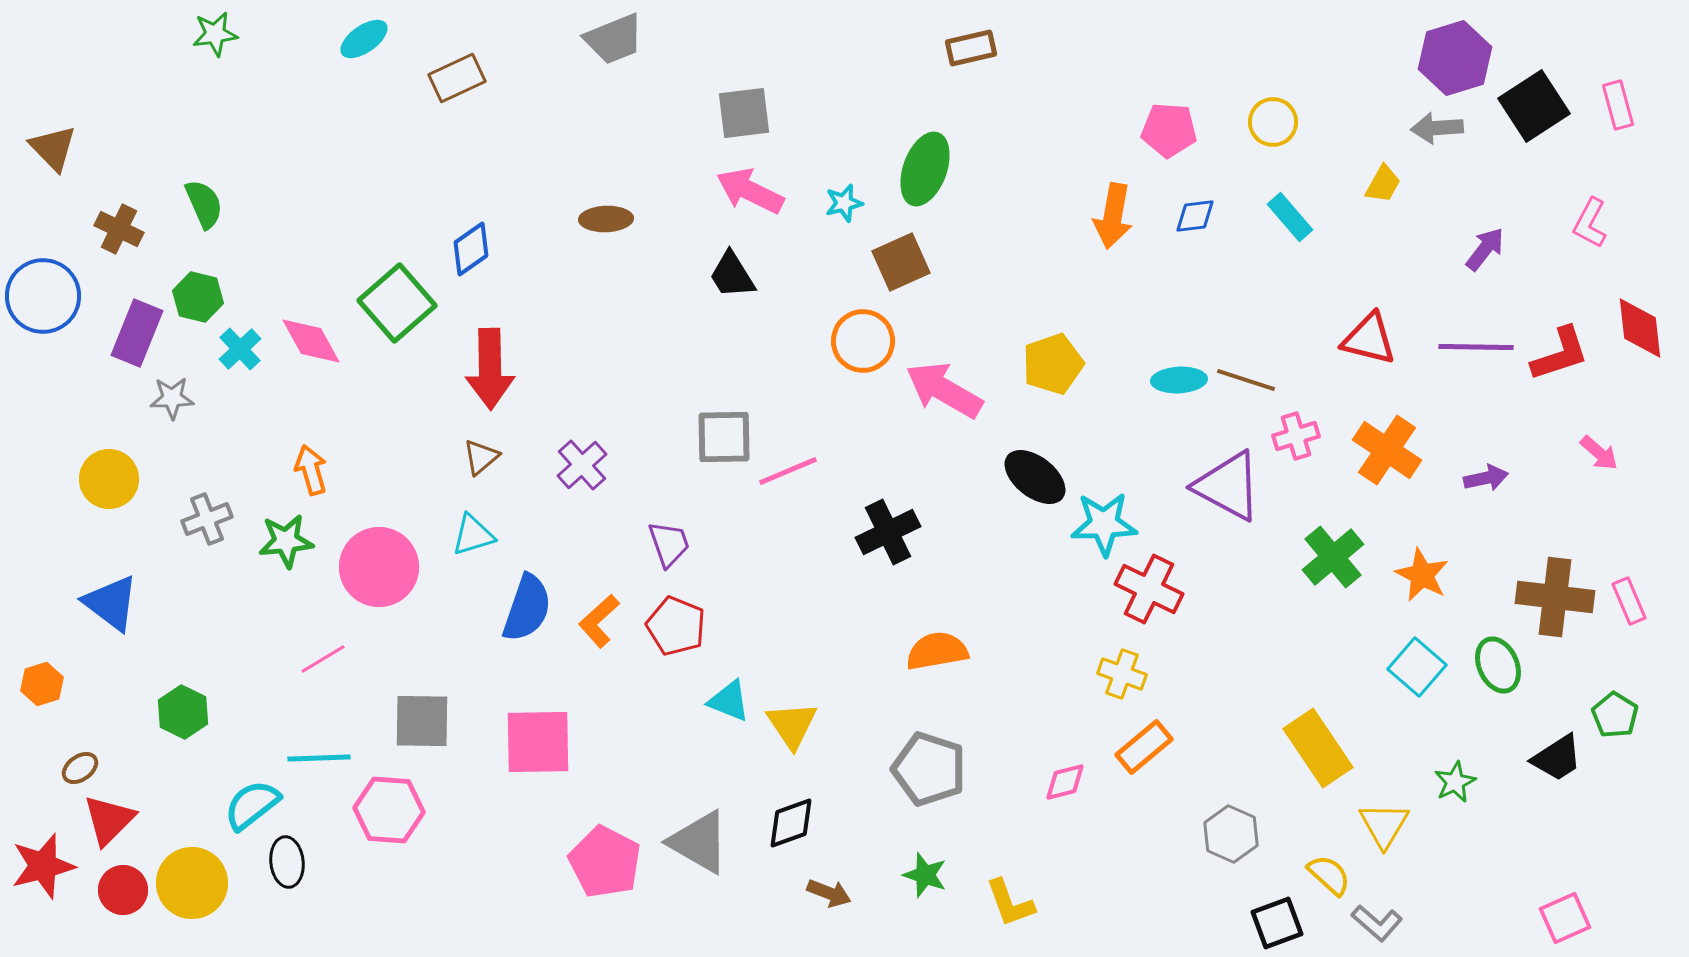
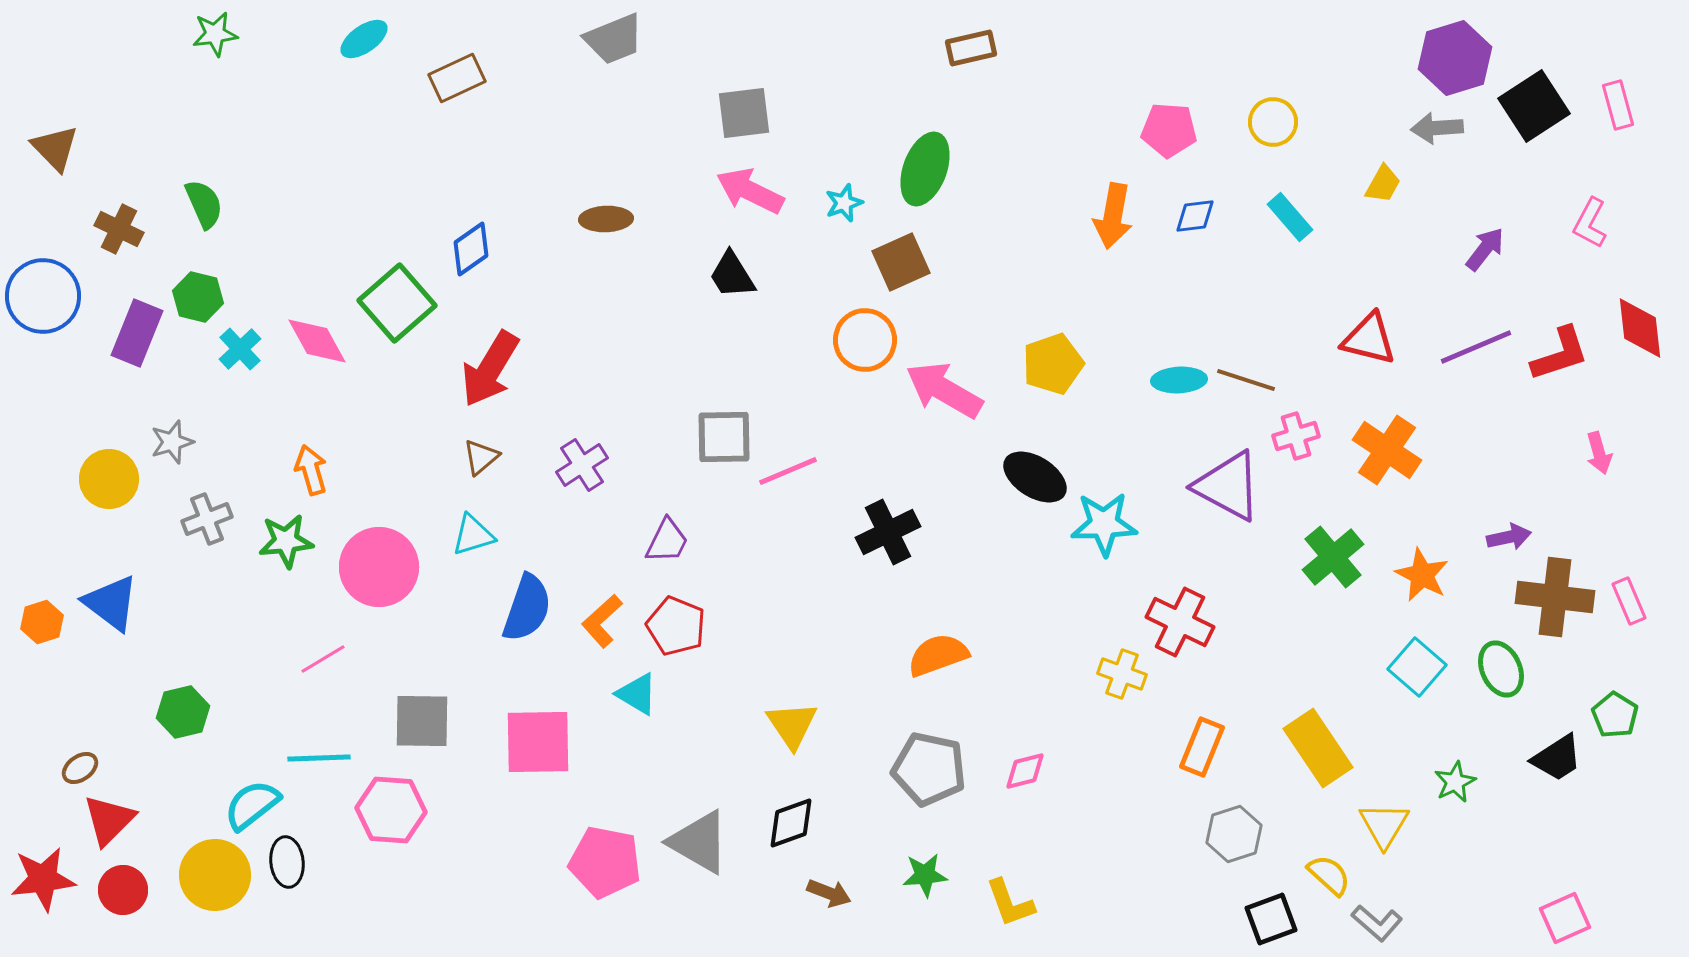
brown triangle at (53, 148): moved 2 px right
cyan star at (844, 203): rotated 6 degrees counterclockwise
pink diamond at (311, 341): moved 6 px right
orange circle at (863, 341): moved 2 px right, 1 px up
purple line at (1476, 347): rotated 24 degrees counterclockwise
red arrow at (490, 369): rotated 32 degrees clockwise
gray star at (172, 398): moved 44 px down; rotated 15 degrees counterclockwise
pink arrow at (1599, 453): rotated 33 degrees clockwise
purple cross at (582, 465): rotated 9 degrees clockwise
black ellipse at (1035, 477): rotated 6 degrees counterclockwise
purple arrow at (1486, 478): moved 23 px right, 59 px down
purple trapezoid at (669, 544): moved 2 px left, 3 px up; rotated 45 degrees clockwise
red cross at (1149, 589): moved 31 px right, 33 px down
orange L-shape at (599, 621): moved 3 px right
orange semicircle at (937, 651): moved 1 px right, 4 px down; rotated 10 degrees counterclockwise
green ellipse at (1498, 665): moved 3 px right, 4 px down
orange hexagon at (42, 684): moved 62 px up
cyan triangle at (729, 701): moved 92 px left, 7 px up; rotated 9 degrees clockwise
green hexagon at (183, 712): rotated 21 degrees clockwise
orange rectangle at (1144, 747): moved 58 px right; rotated 28 degrees counterclockwise
gray pentagon at (929, 769): rotated 6 degrees counterclockwise
pink diamond at (1065, 782): moved 40 px left, 11 px up
pink hexagon at (389, 810): moved 2 px right
gray hexagon at (1231, 834): moved 3 px right; rotated 18 degrees clockwise
pink pentagon at (605, 862): rotated 16 degrees counterclockwise
red star at (43, 866): moved 13 px down; rotated 8 degrees clockwise
green star at (925, 875): rotated 24 degrees counterclockwise
yellow circle at (192, 883): moved 23 px right, 8 px up
black square at (1277, 923): moved 6 px left, 4 px up
